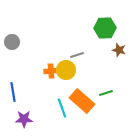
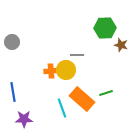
brown star: moved 2 px right, 5 px up
gray line: rotated 16 degrees clockwise
orange rectangle: moved 2 px up
